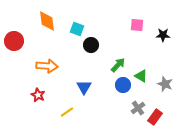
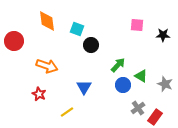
orange arrow: rotated 15 degrees clockwise
red star: moved 1 px right, 1 px up
